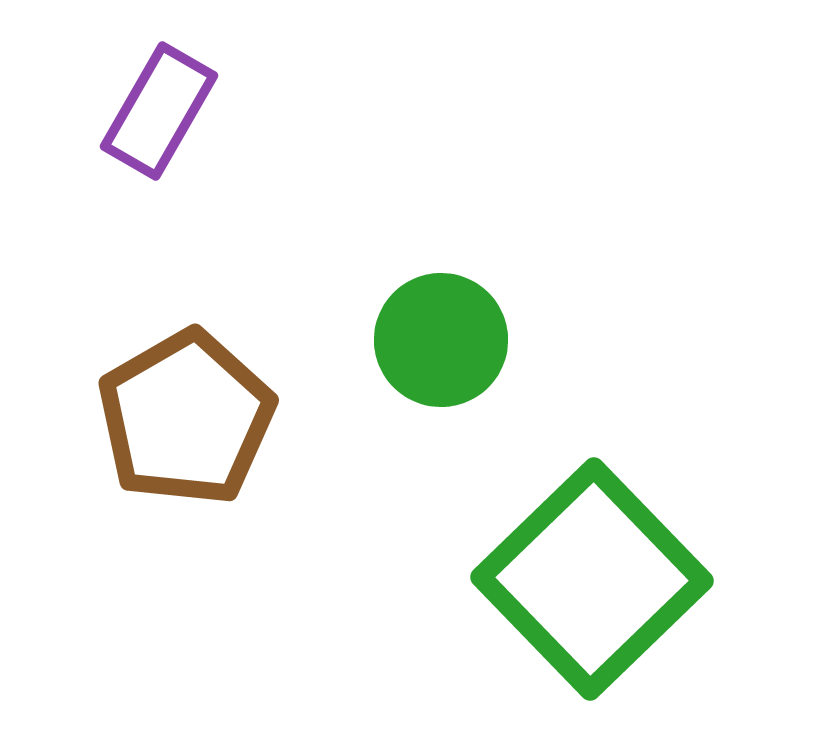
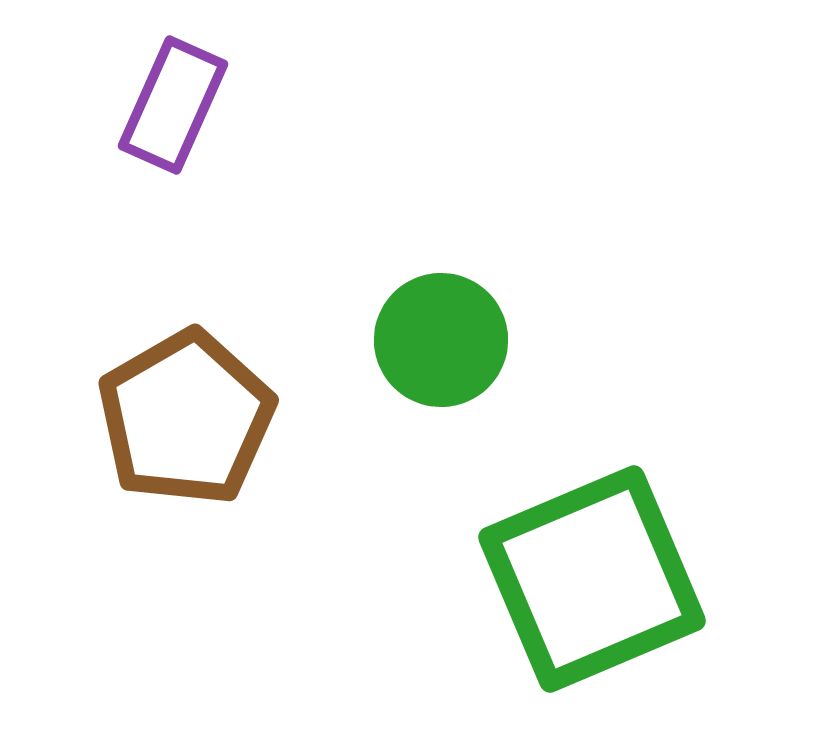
purple rectangle: moved 14 px right, 6 px up; rotated 6 degrees counterclockwise
green square: rotated 21 degrees clockwise
